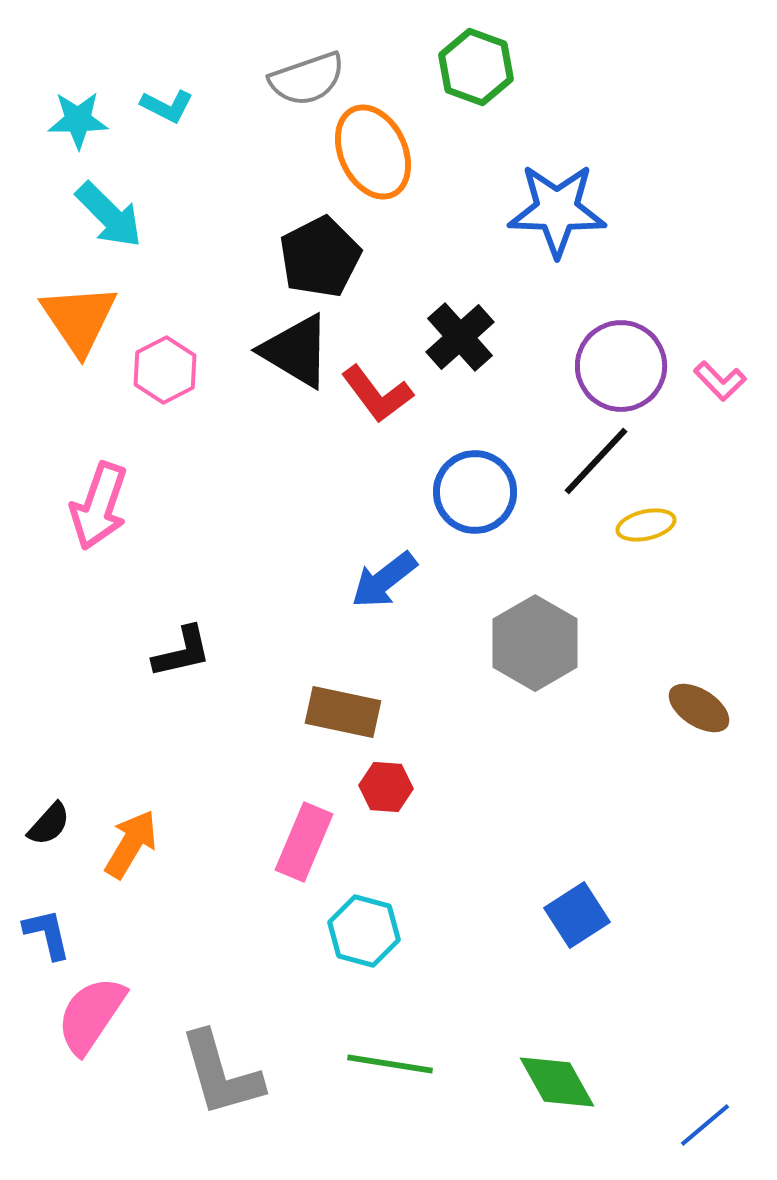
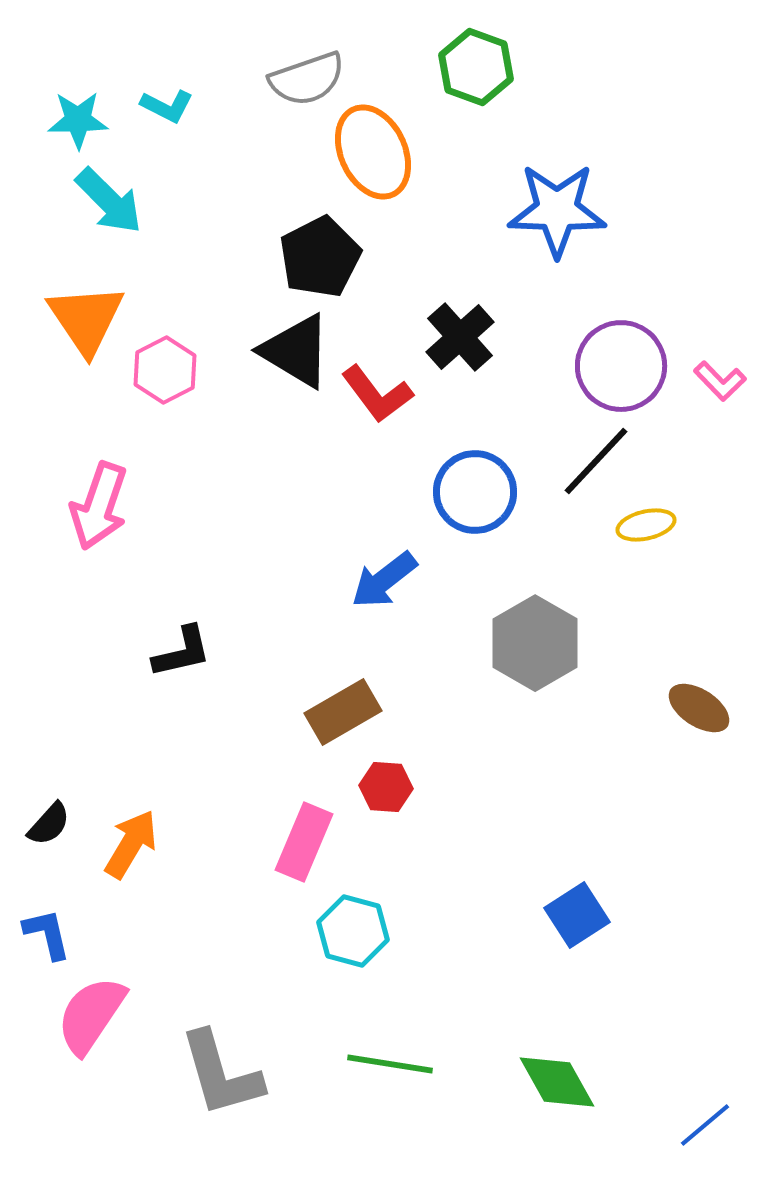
cyan arrow: moved 14 px up
orange triangle: moved 7 px right
brown rectangle: rotated 42 degrees counterclockwise
cyan hexagon: moved 11 px left
